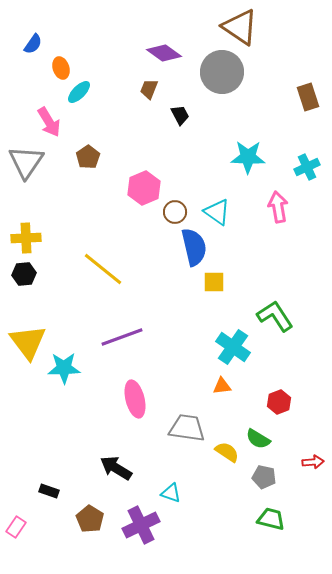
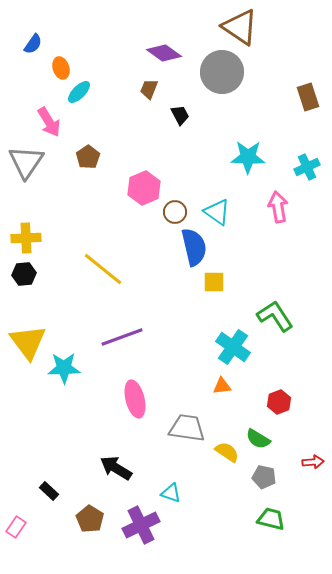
black rectangle at (49, 491): rotated 24 degrees clockwise
